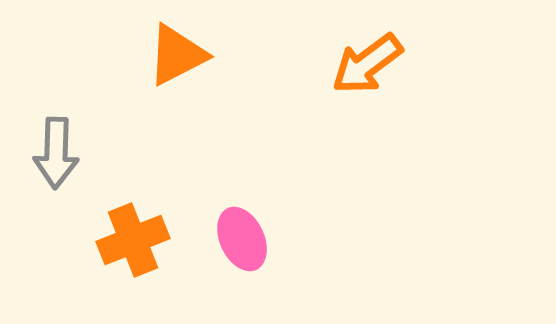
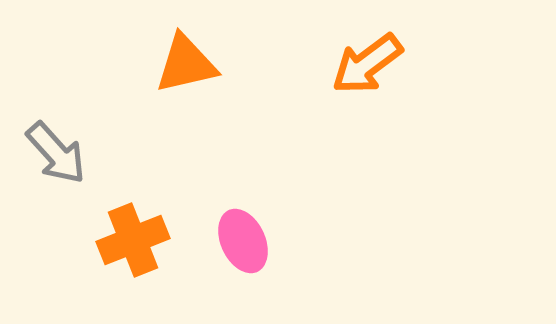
orange triangle: moved 9 px right, 9 px down; rotated 14 degrees clockwise
gray arrow: rotated 44 degrees counterclockwise
pink ellipse: moved 1 px right, 2 px down
